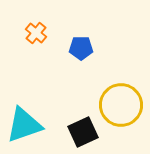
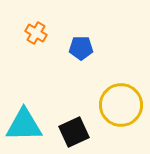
orange cross: rotated 10 degrees counterclockwise
cyan triangle: rotated 18 degrees clockwise
black square: moved 9 px left
